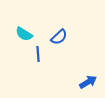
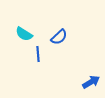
blue arrow: moved 3 px right
